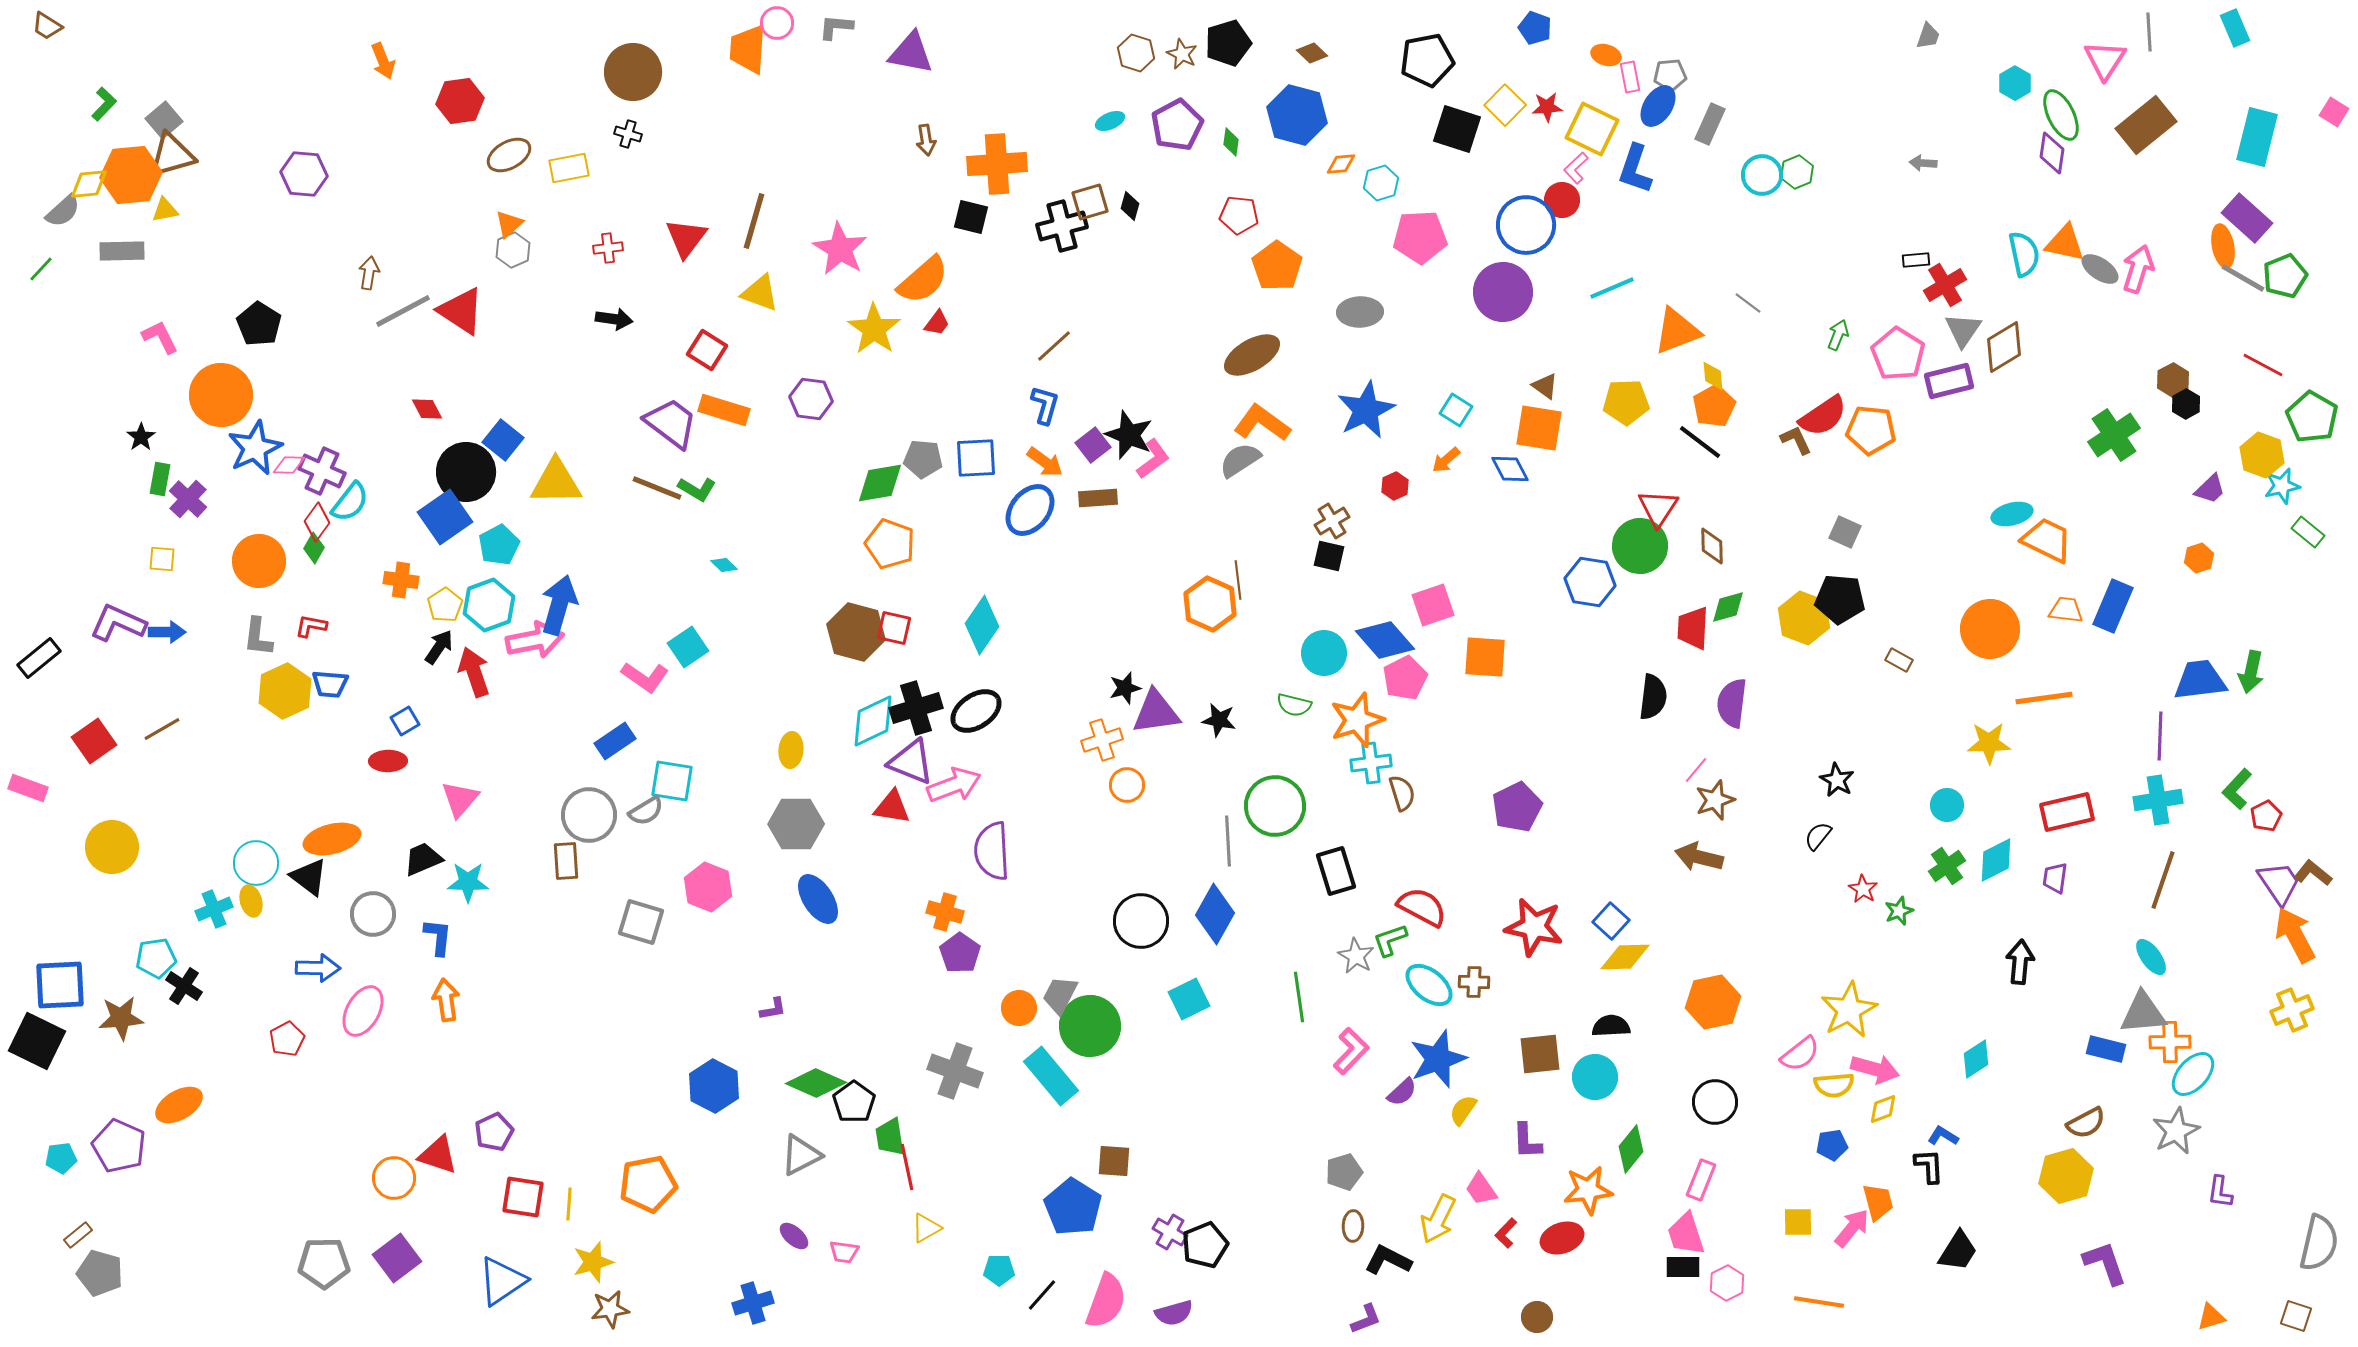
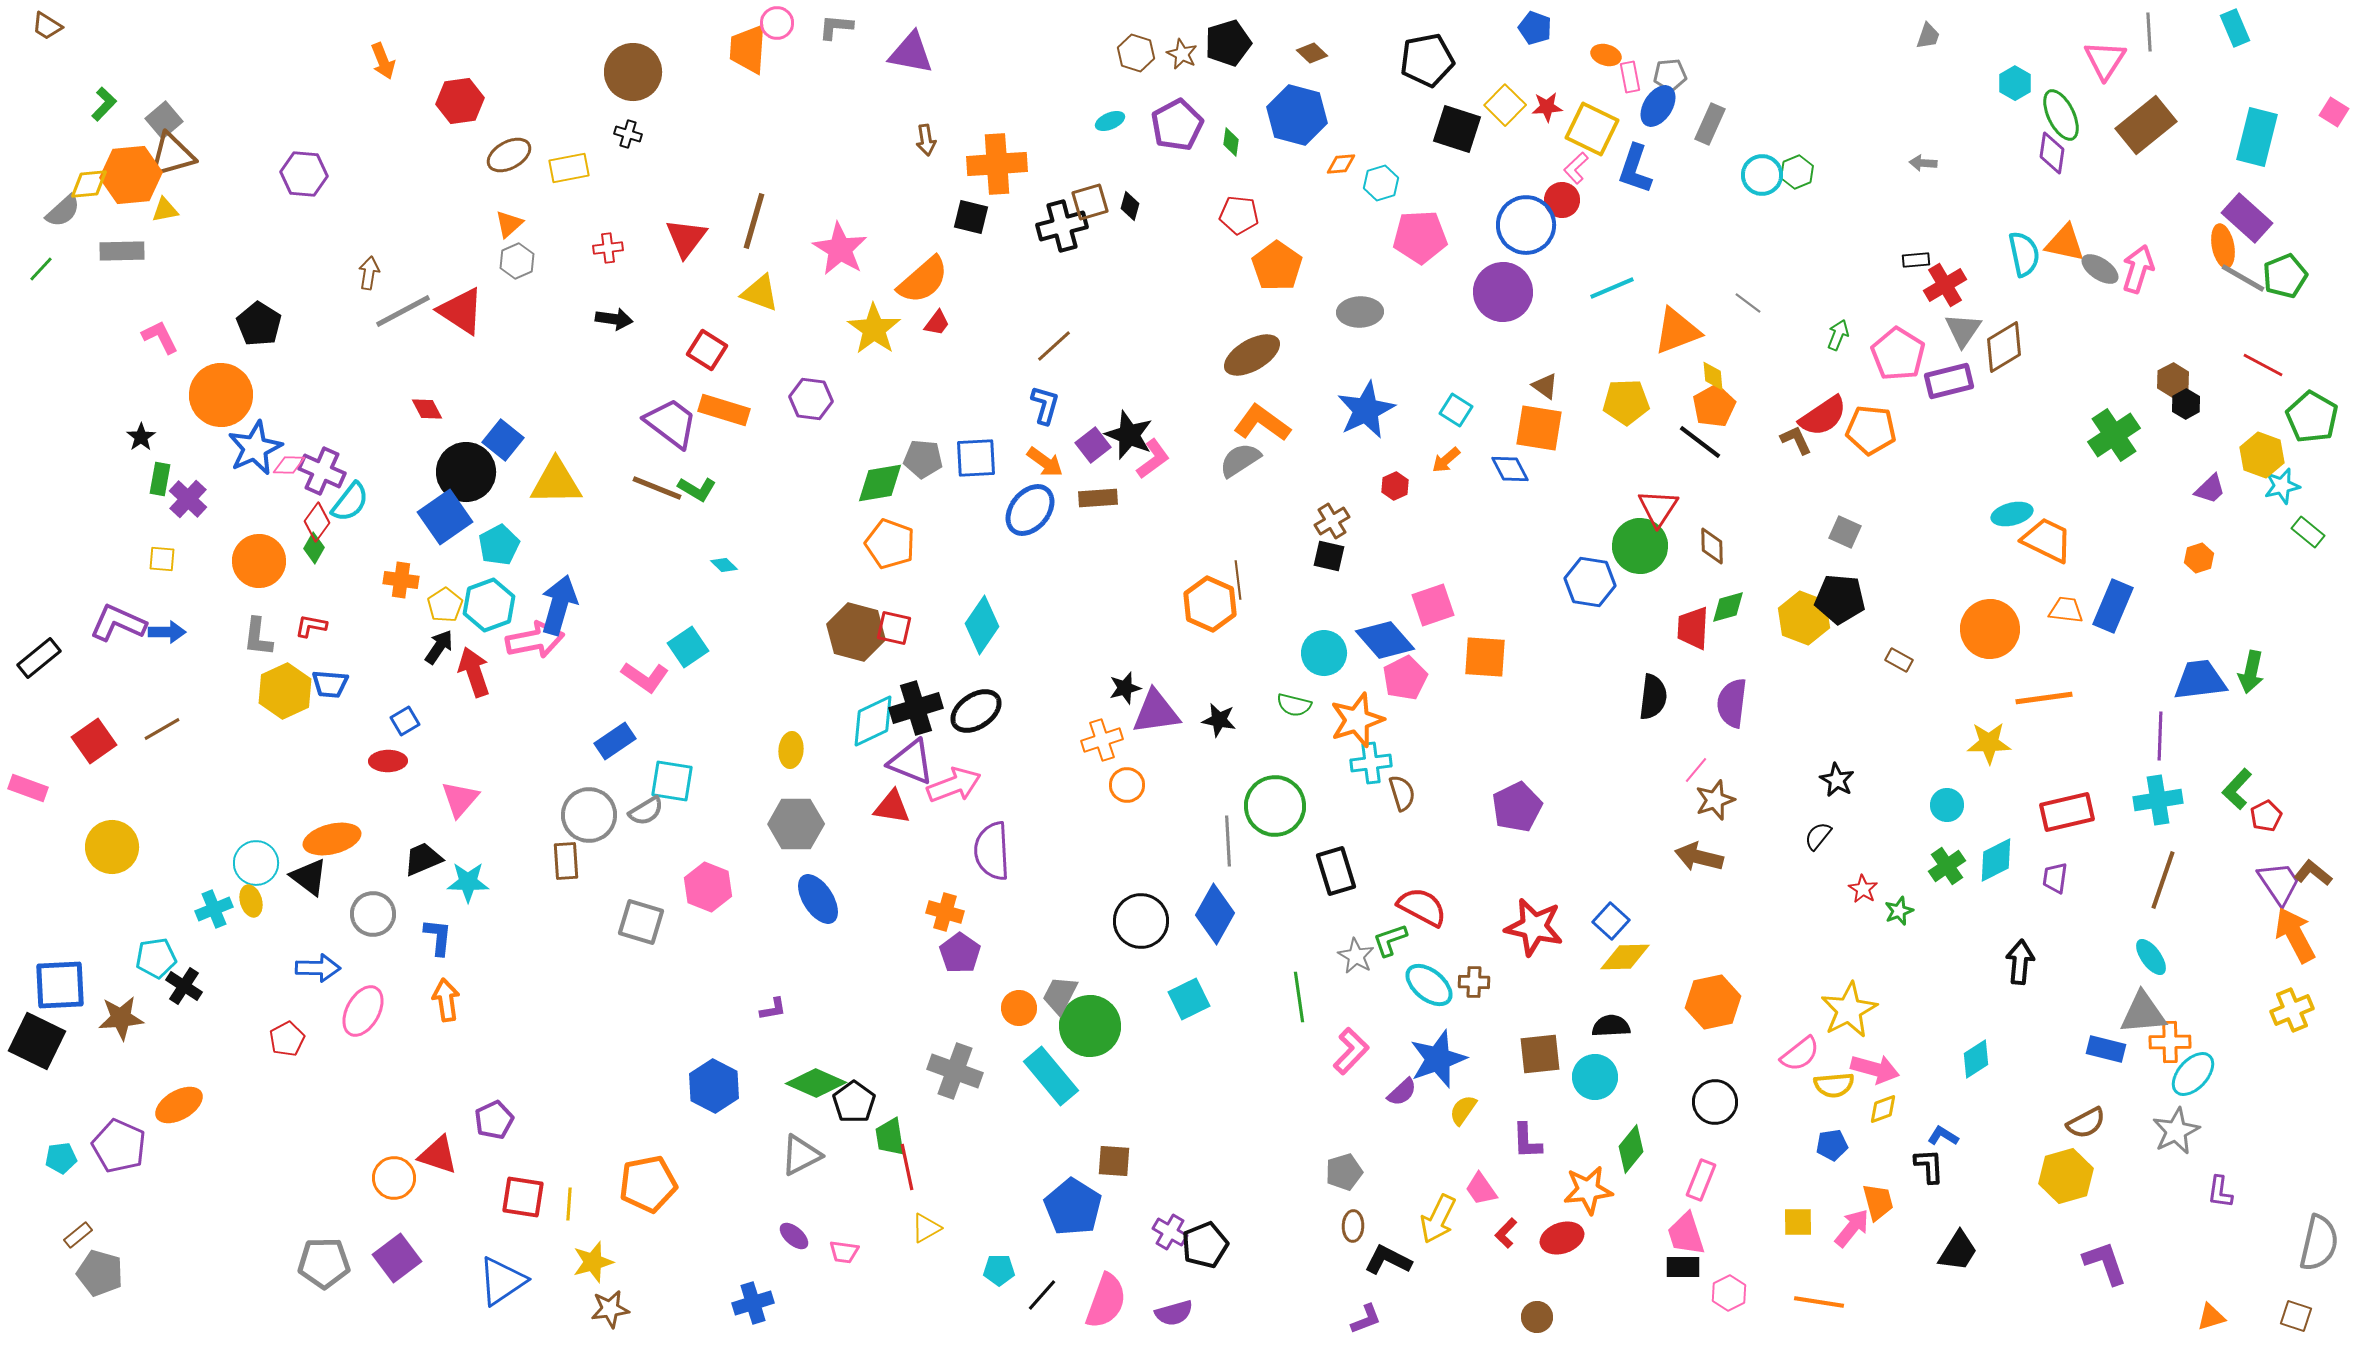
gray hexagon at (513, 250): moved 4 px right, 11 px down
purple pentagon at (494, 1132): moved 12 px up
pink hexagon at (1727, 1283): moved 2 px right, 10 px down
